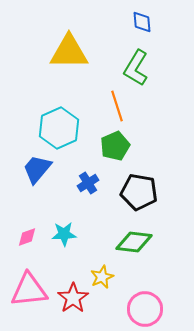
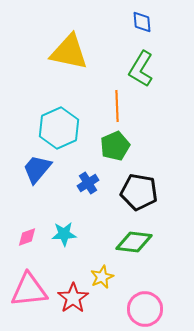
yellow triangle: rotated 12 degrees clockwise
green L-shape: moved 5 px right, 1 px down
orange line: rotated 16 degrees clockwise
